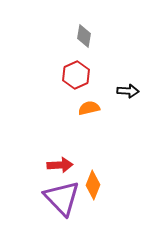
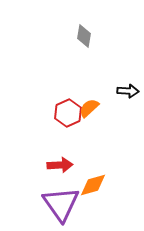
red hexagon: moved 8 px left, 38 px down
orange semicircle: rotated 30 degrees counterclockwise
orange diamond: rotated 52 degrees clockwise
purple triangle: moved 1 px left, 6 px down; rotated 9 degrees clockwise
